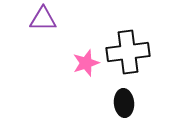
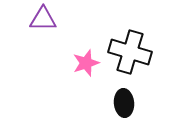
black cross: moved 2 px right; rotated 24 degrees clockwise
